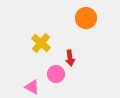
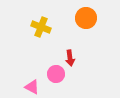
yellow cross: moved 16 px up; rotated 18 degrees counterclockwise
